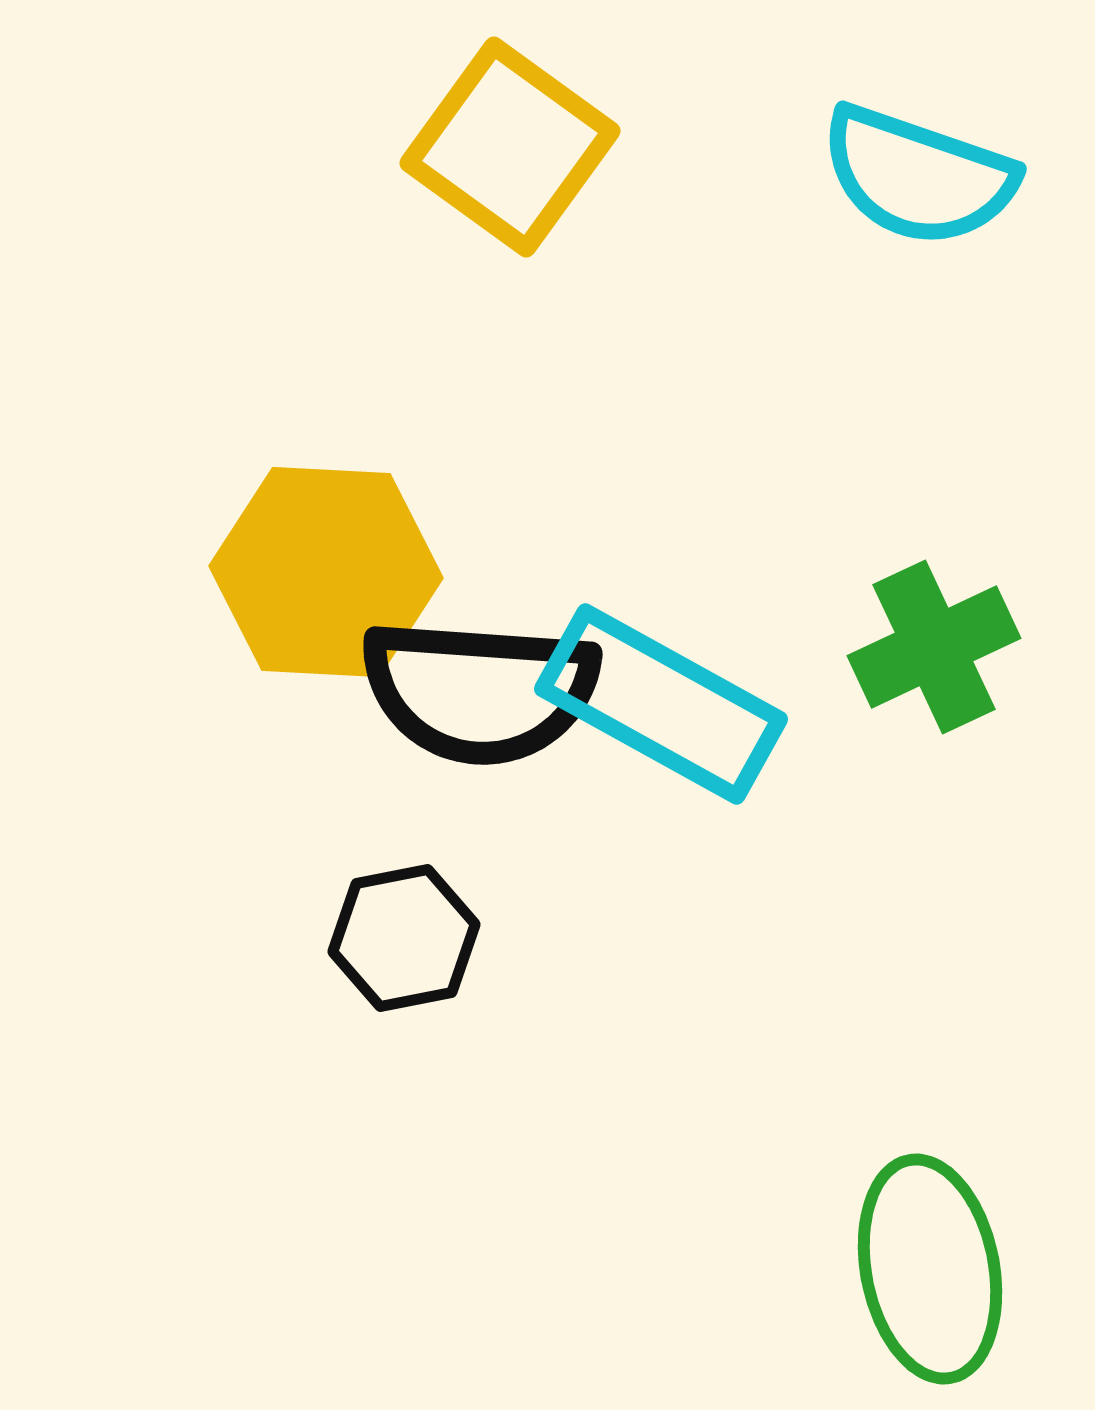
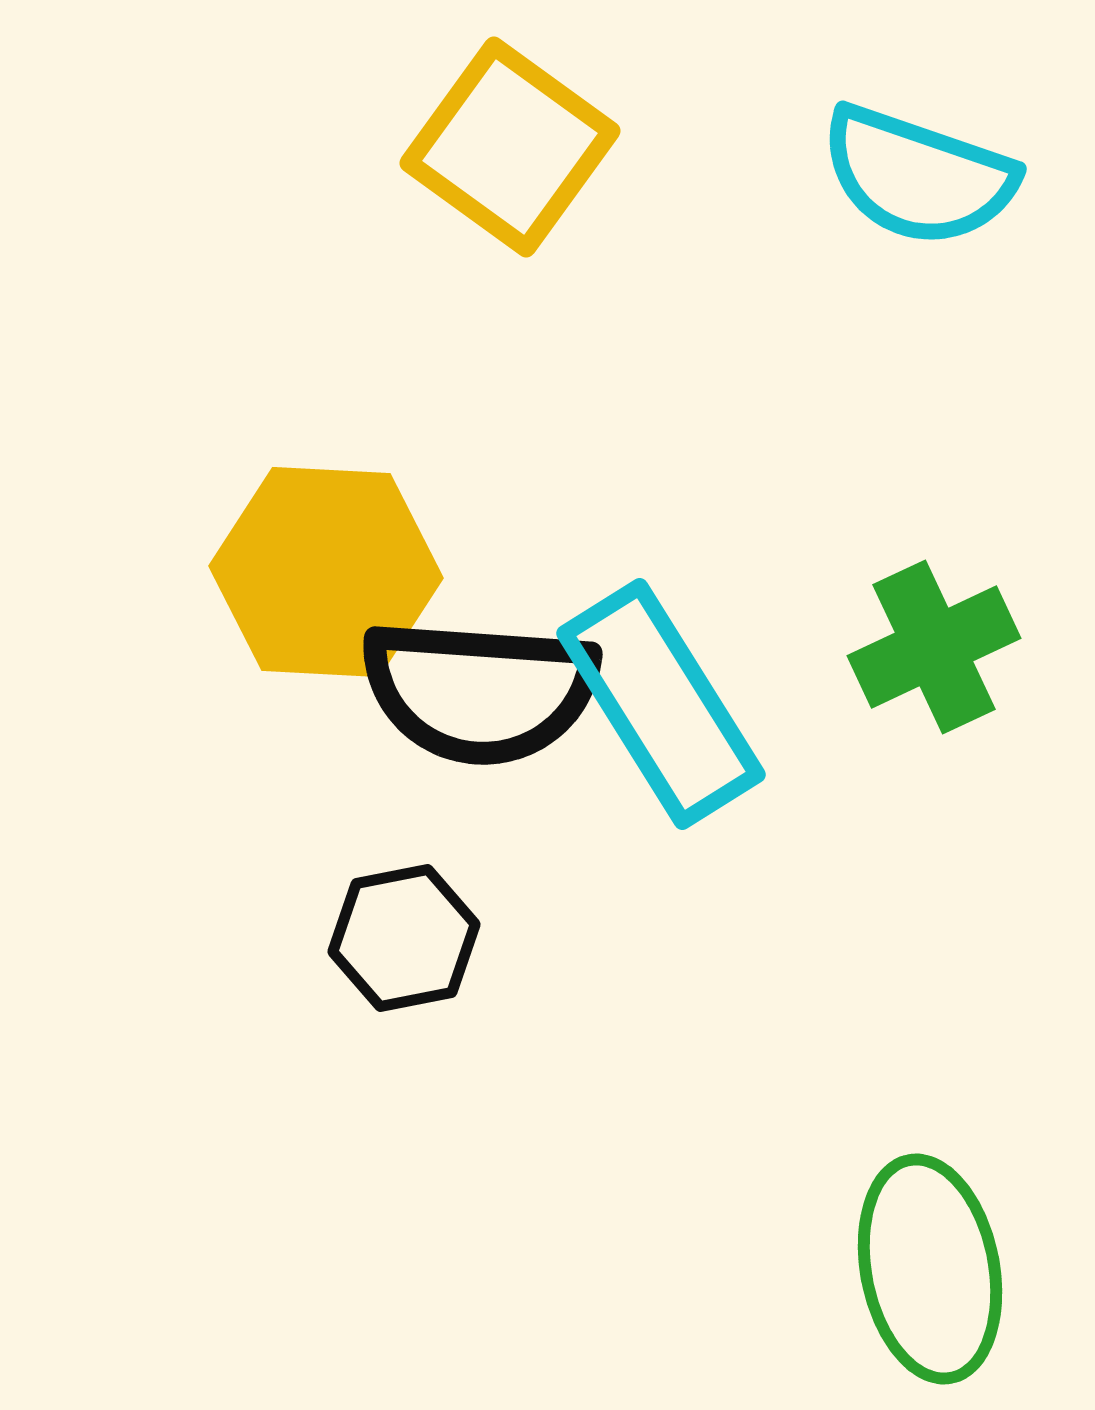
cyan rectangle: rotated 29 degrees clockwise
